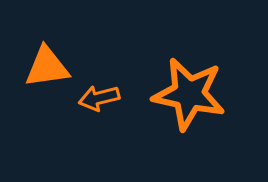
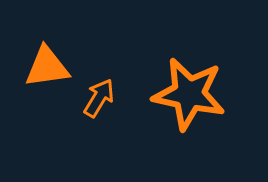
orange arrow: rotated 135 degrees clockwise
